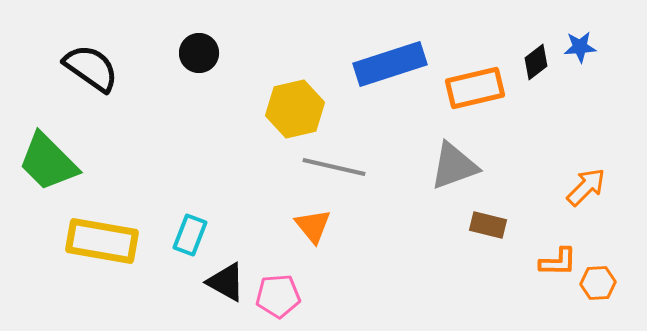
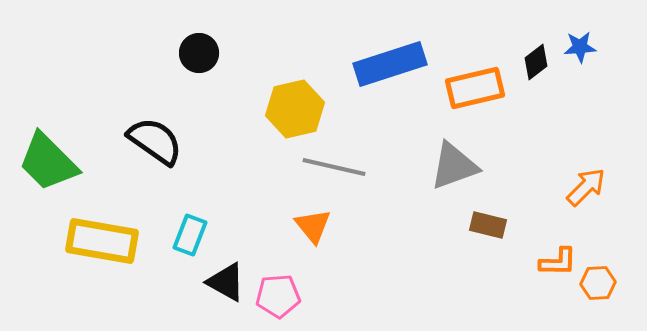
black semicircle: moved 64 px right, 73 px down
